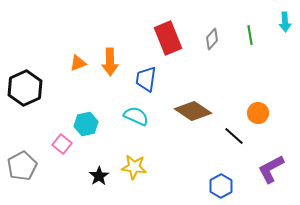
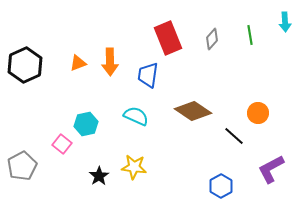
blue trapezoid: moved 2 px right, 4 px up
black hexagon: moved 23 px up
